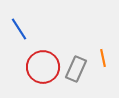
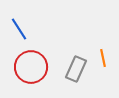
red circle: moved 12 px left
